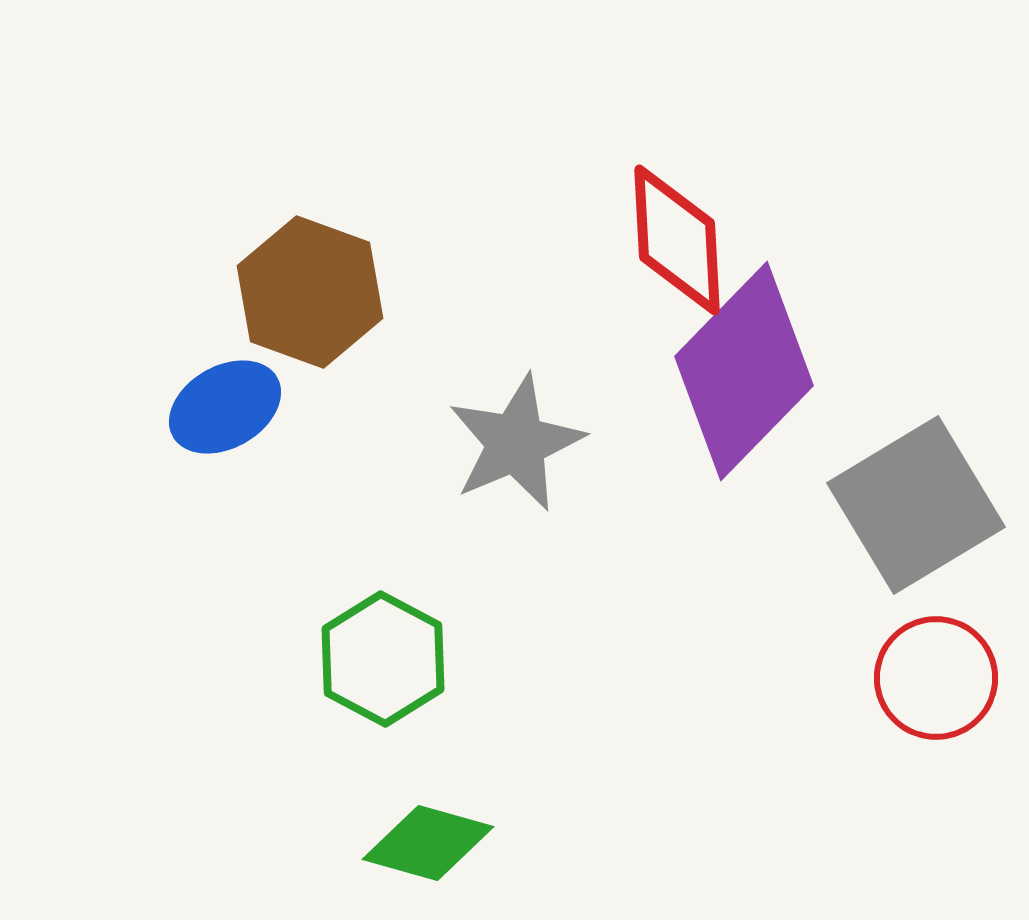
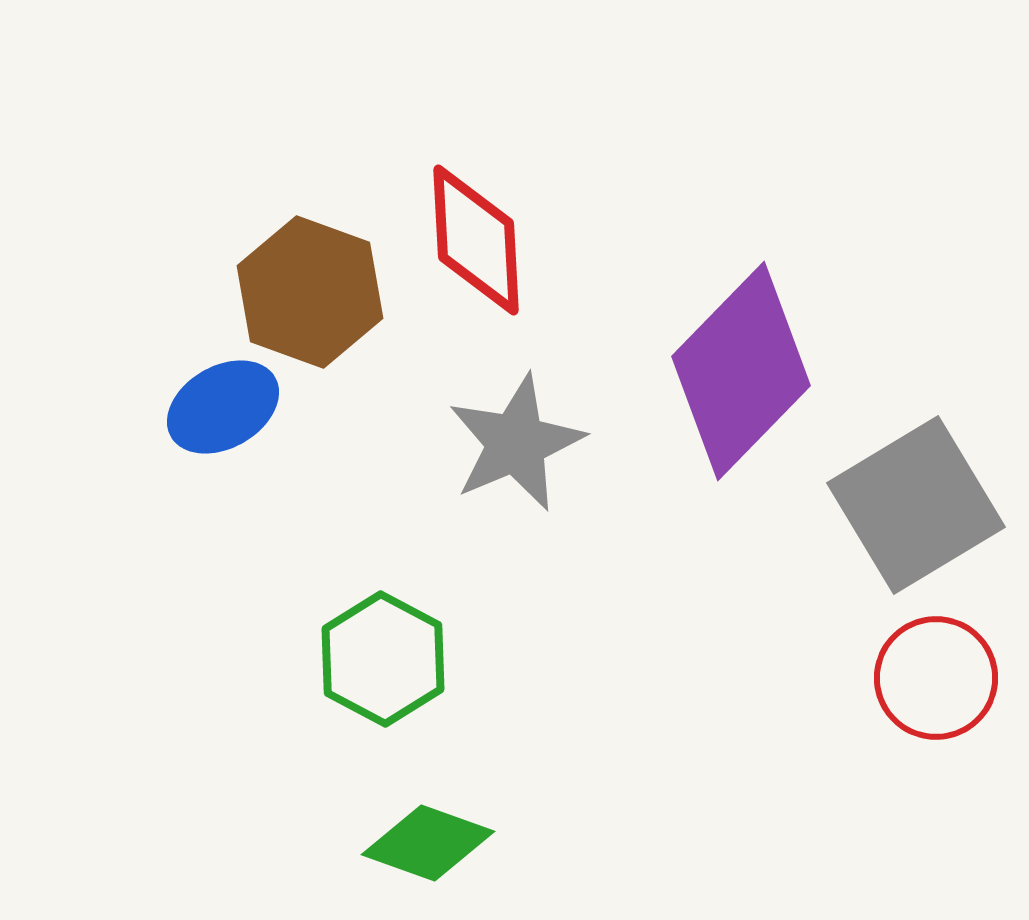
red diamond: moved 201 px left
purple diamond: moved 3 px left
blue ellipse: moved 2 px left
green diamond: rotated 4 degrees clockwise
